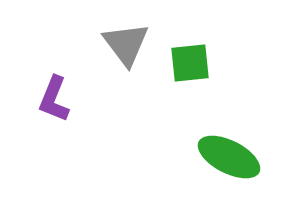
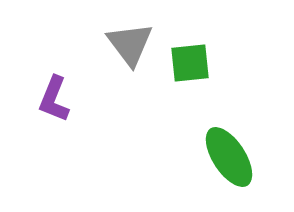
gray triangle: moved 4 px right
green ellipse: rotated 30 degrees clockwise
